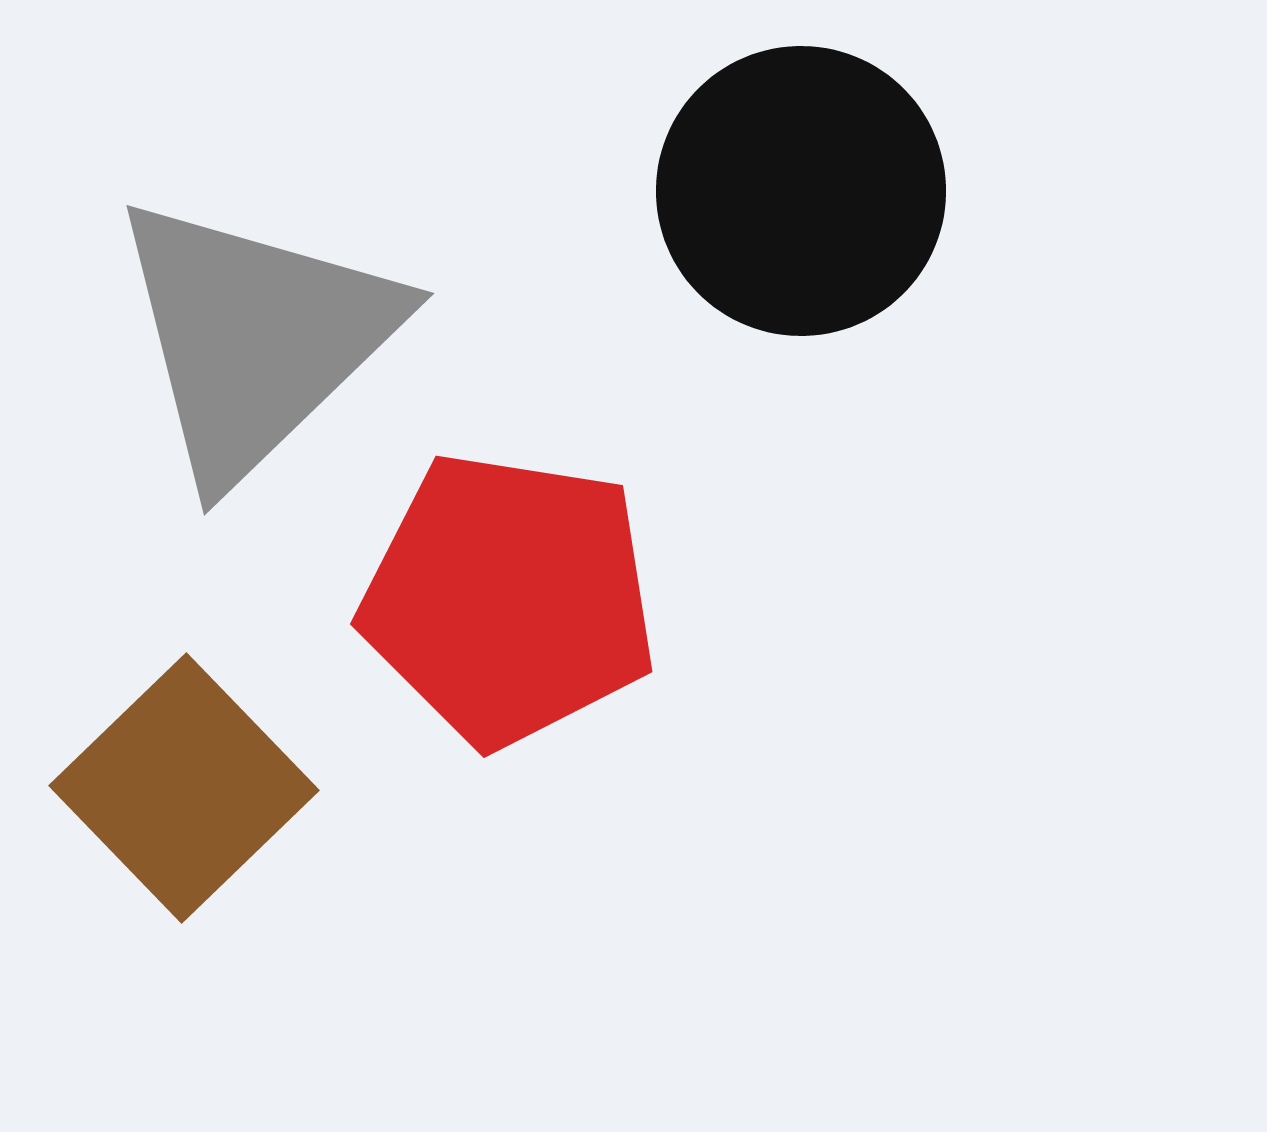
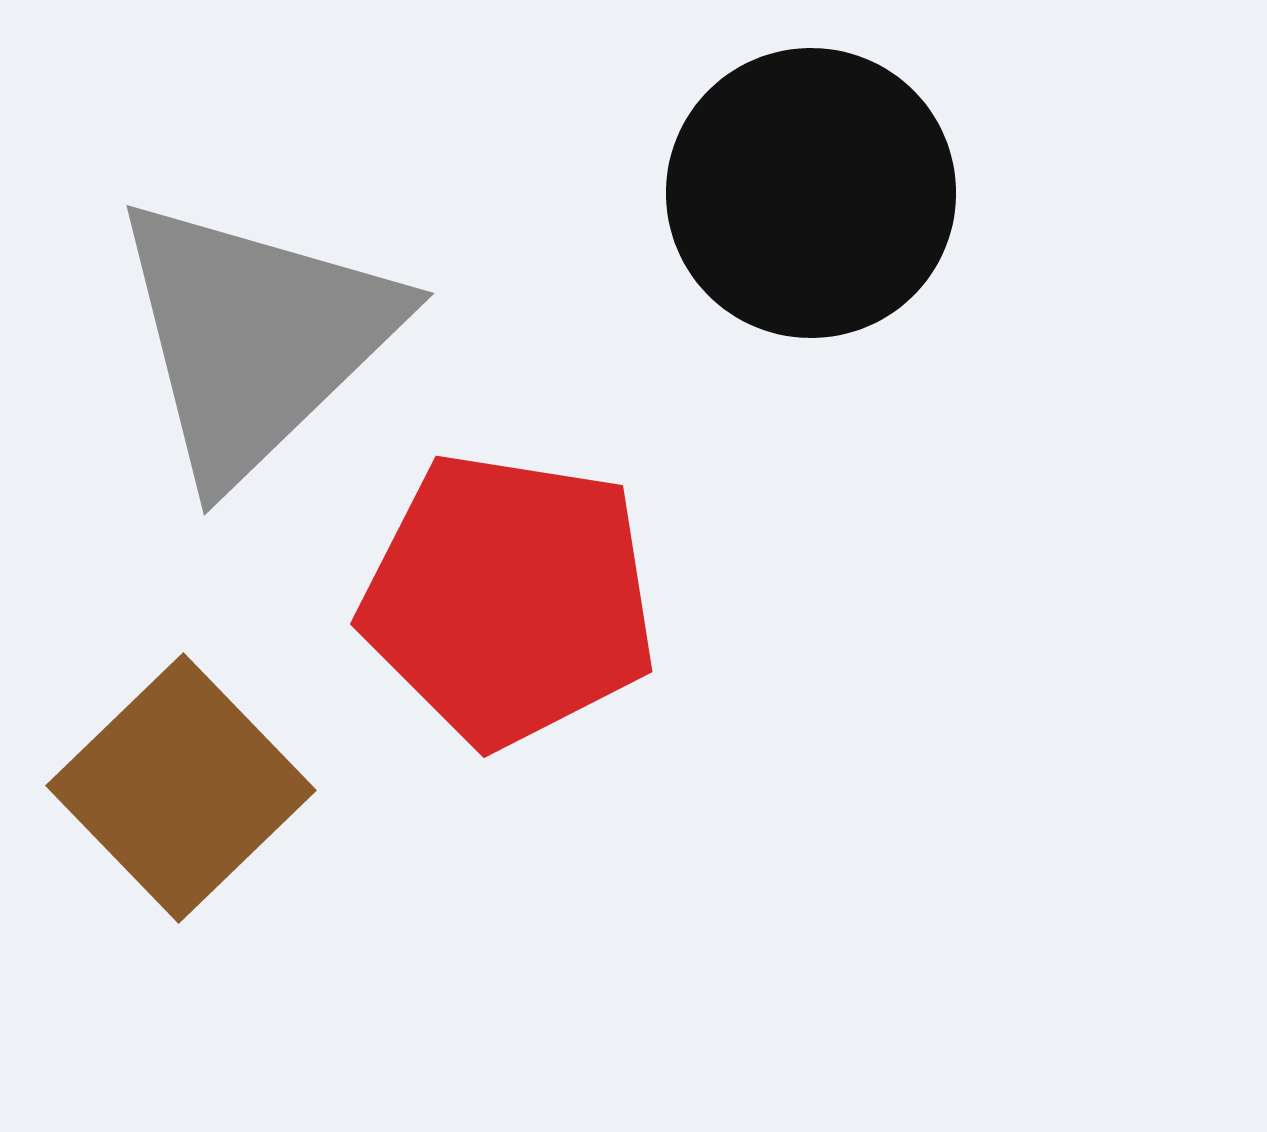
black circle: moved 10 px right, 2 px down
brown square: moved 3 px left
